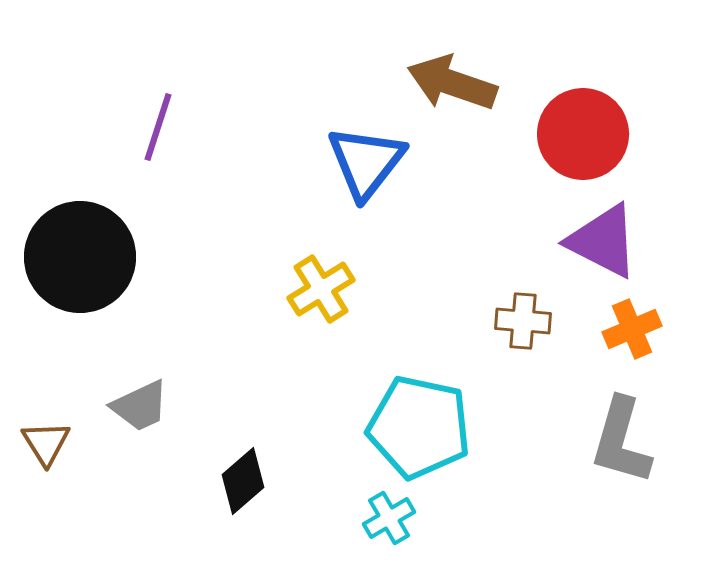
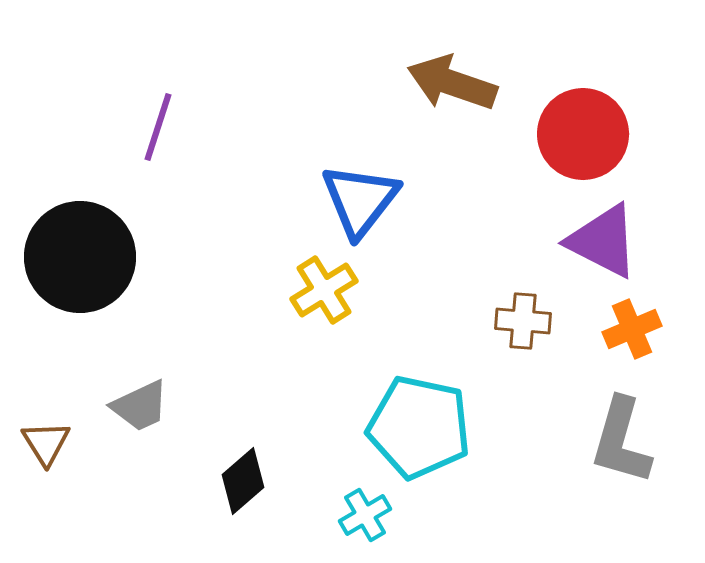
blue triangle: moved 6 px left, 38 px down
yellow cross: moved 3 px right, 1 px down
cyan cross: moved 24 px left, 3 px up
